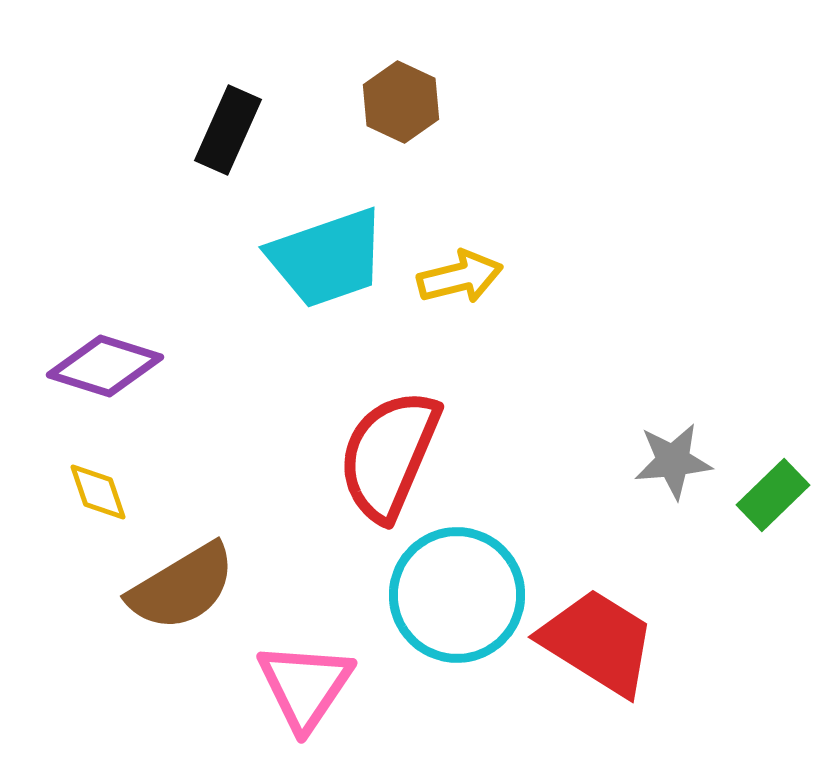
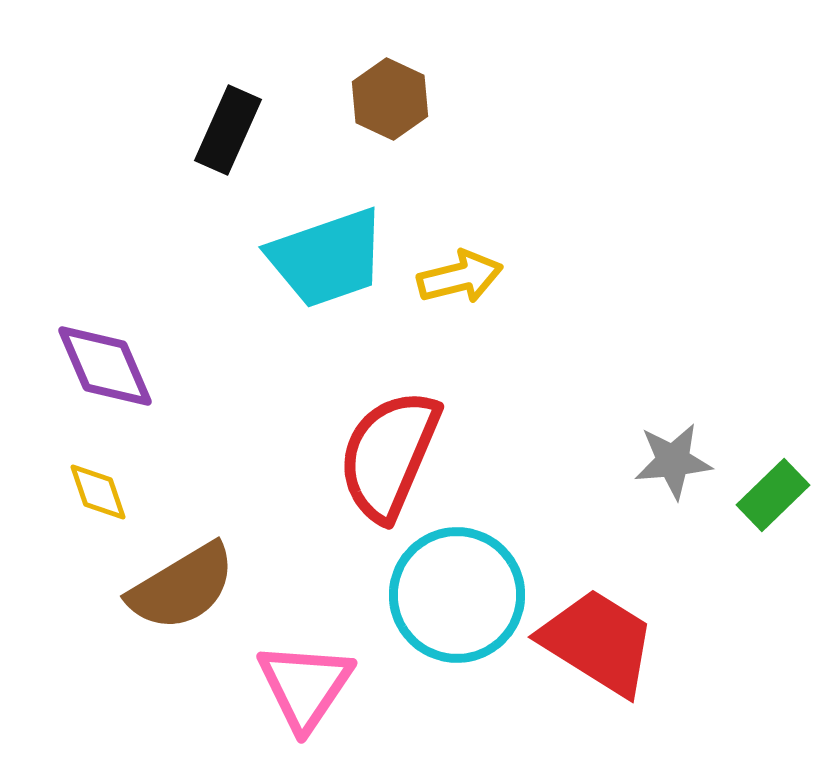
brown hexagon: moved 11 px left, 3 px up
purple diamond: rotated 49 degrees clockwise
